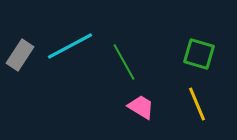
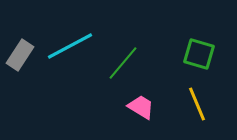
green line: moved 1 px left, 1 px down; rotated 69 degrees clockwise
